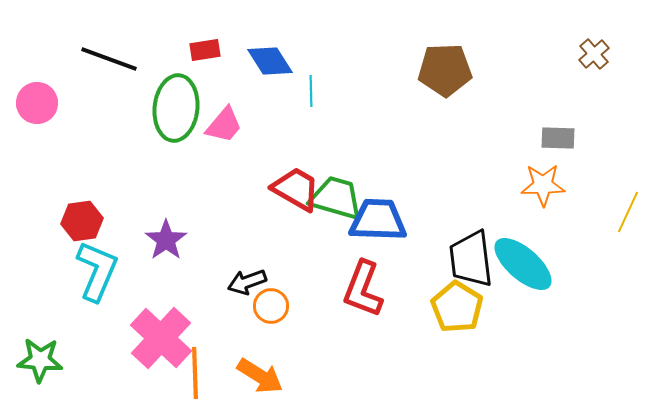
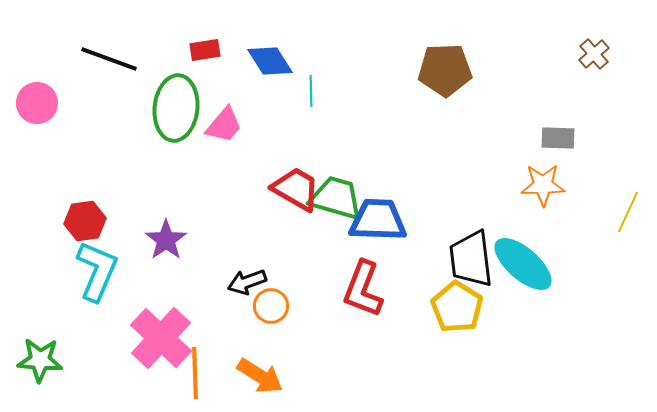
red hexagon: moved 3 px right
